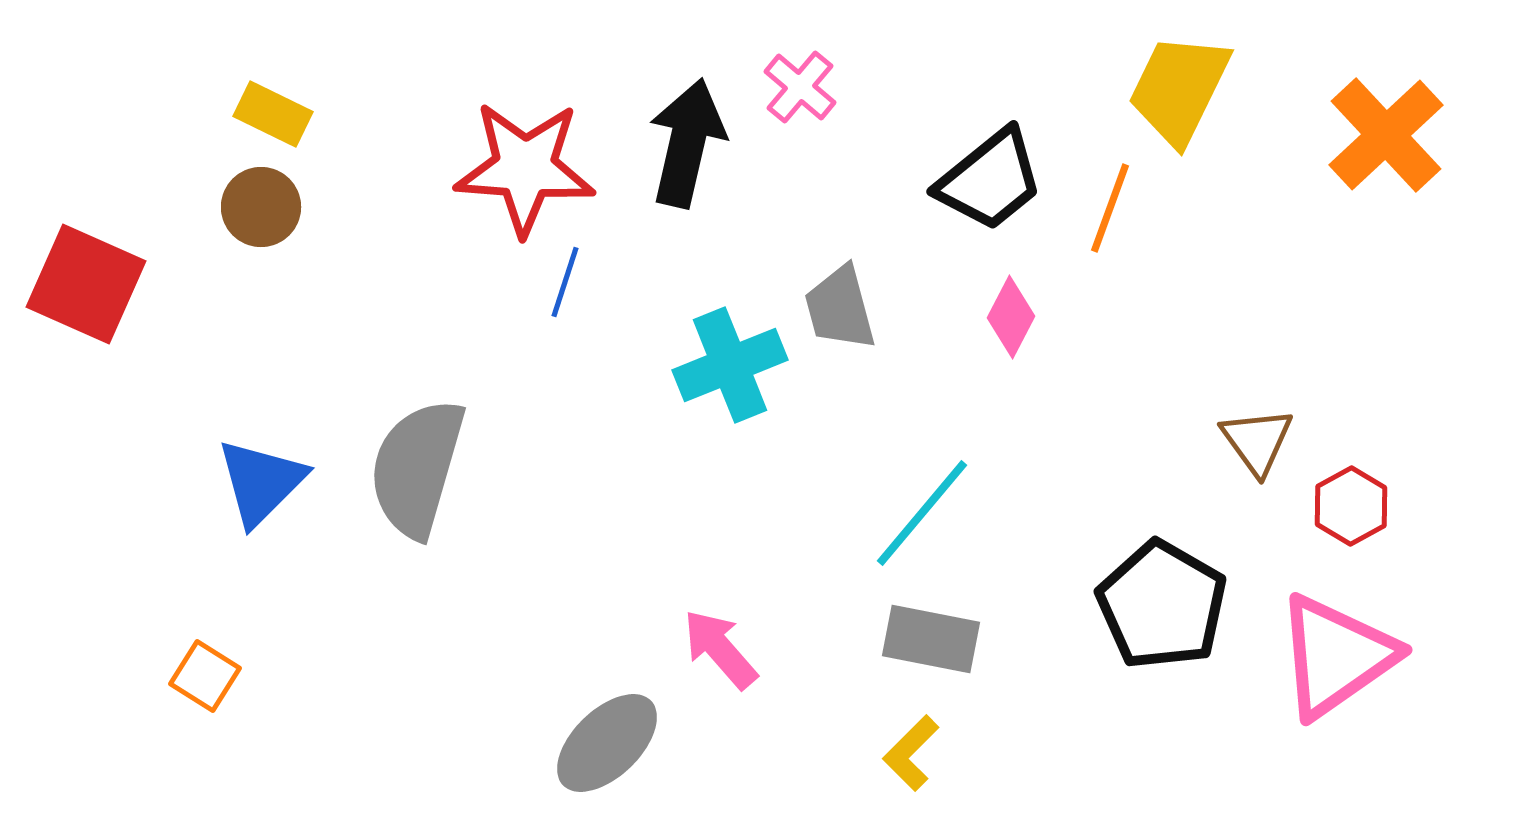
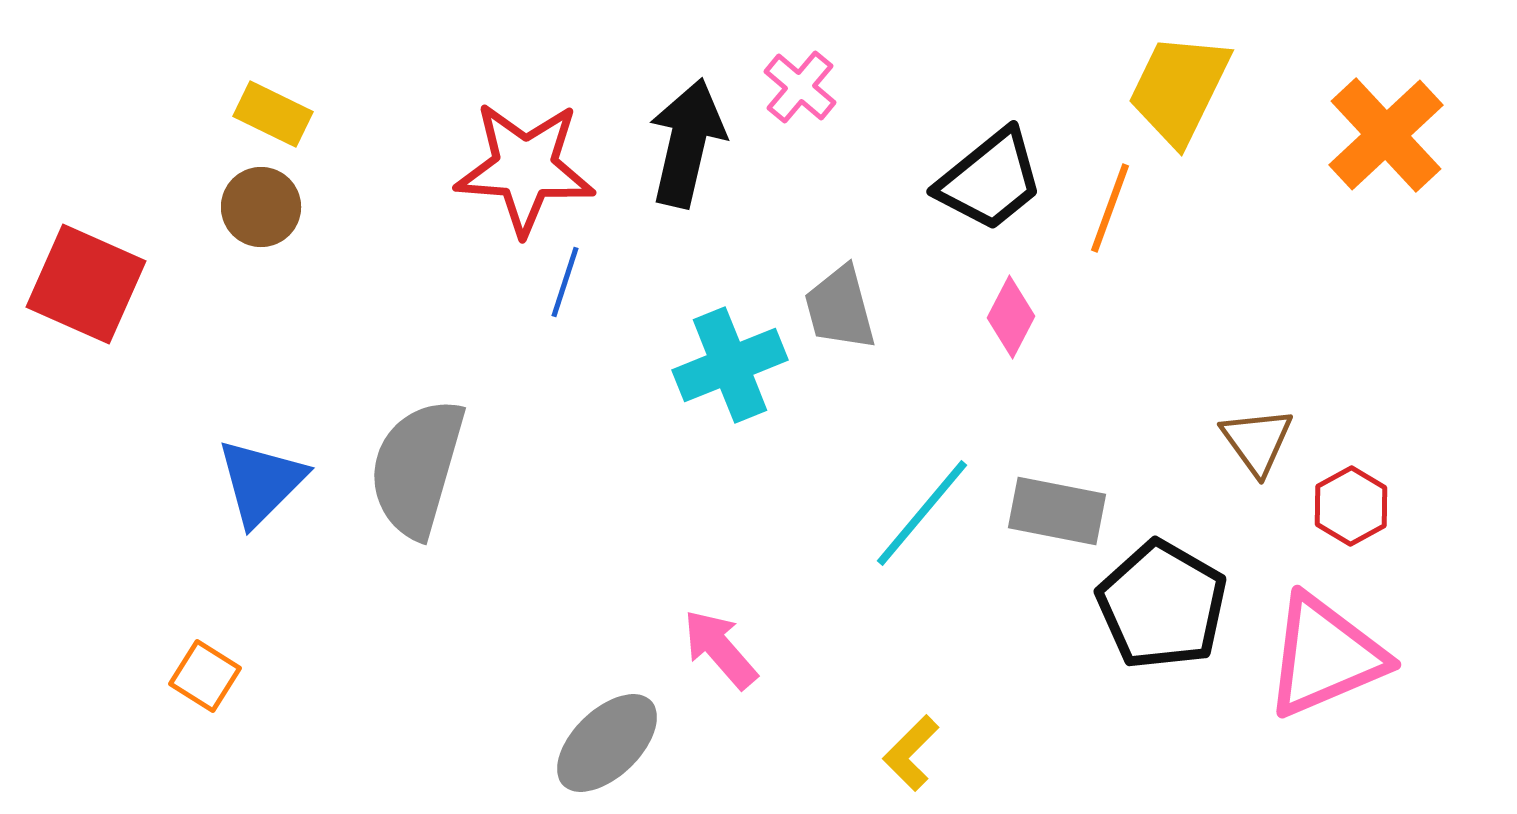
gray rectangle: moved 126 px right, 128 px up
pink triangle: moved 11 px left; rotated 12 degrees clockwise
